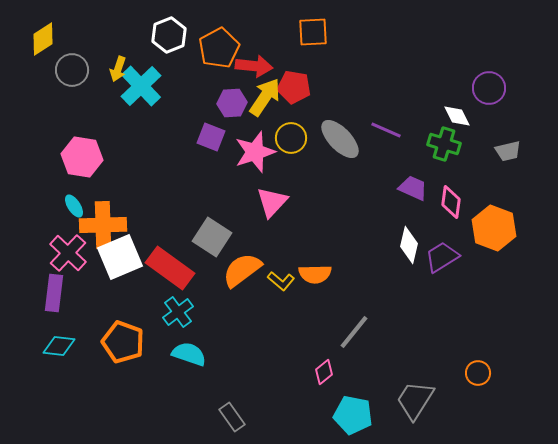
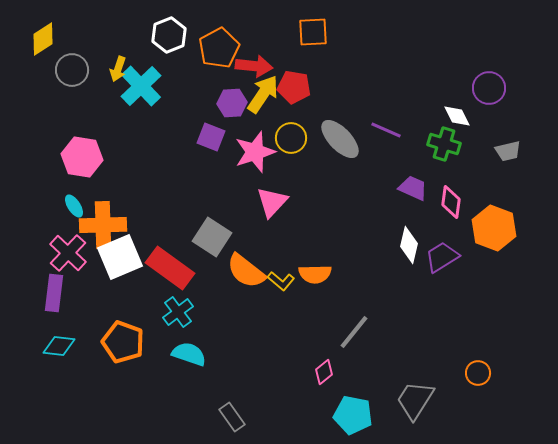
yellow arrow at (265, 97): moved 2 px left, 3 px up
orange semicircle at (242, 270): moved 4 px right, 1 px down; rotated 105 degrees counterclockwise
